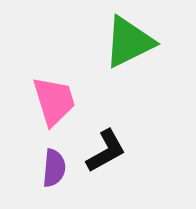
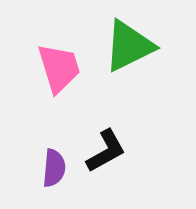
green triangle: moved 4 px down
pink trapezoid: moved 5 px right, 33 px up
